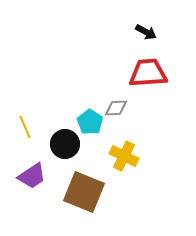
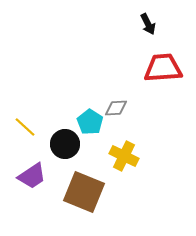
black arrow: moved 2 px right, 8 px up; rotated 35 degrees clockwise
red trapezoid: moved 15 px right, 5 px up
yellow line: rotated 25 degrees counterclockwise
